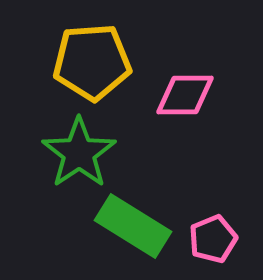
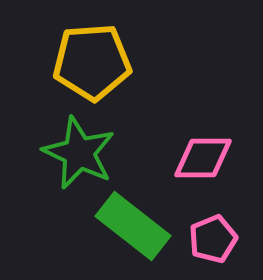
pink diamond: moved 18 px right, 63 px down
green star: rotated 12 degrees counterclockwise
green rectangle: rotated 6 degrees clockwise
